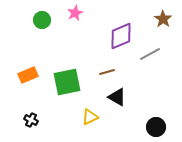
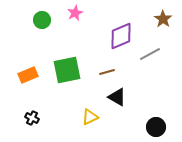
green square: moved 12 px up
black cross: moved 1 px right, 2 px up
